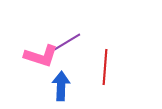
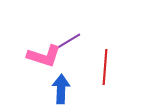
pink L-shape: moved 3 px right
blue arrow: moved 3 px down
